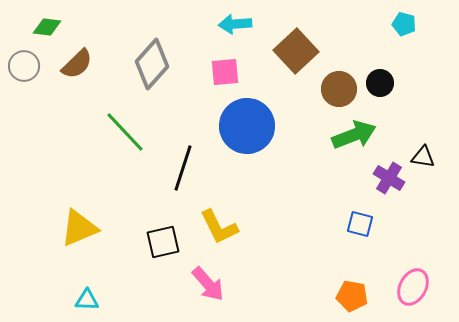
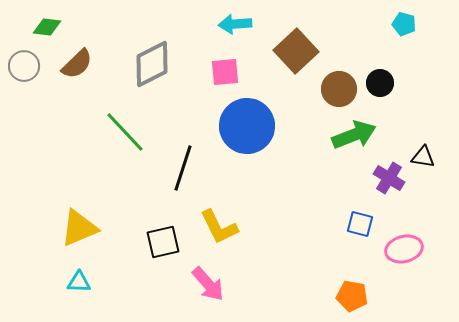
gray diamond: rotated 21 degrees clockwise
pink ellipse: moved 9 px left, 38 px up; rotated 48 degrees clockwise
cyan triangle: moved 8 px left, 18 px up
